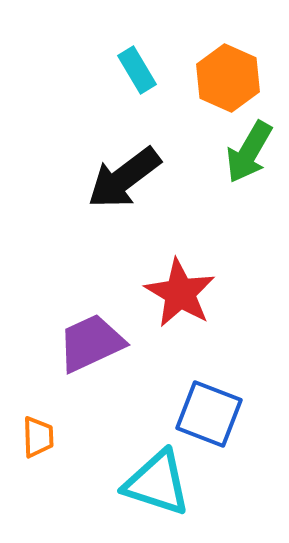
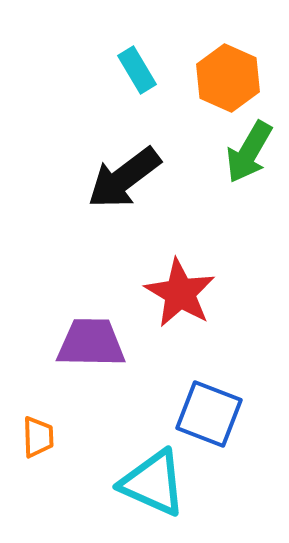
purple trapezoid: rotated 26 degrees clockwise
cyan triangle: moved 4 px left; rotated 6 degrees clockwise
